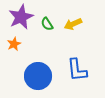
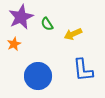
yellow arrow: moved 10 px down
blue L-shape: moved 6 px right
